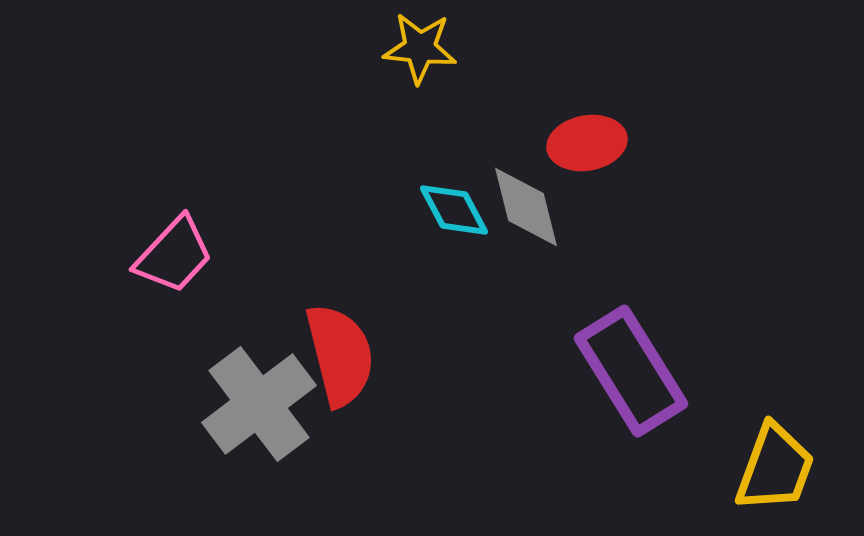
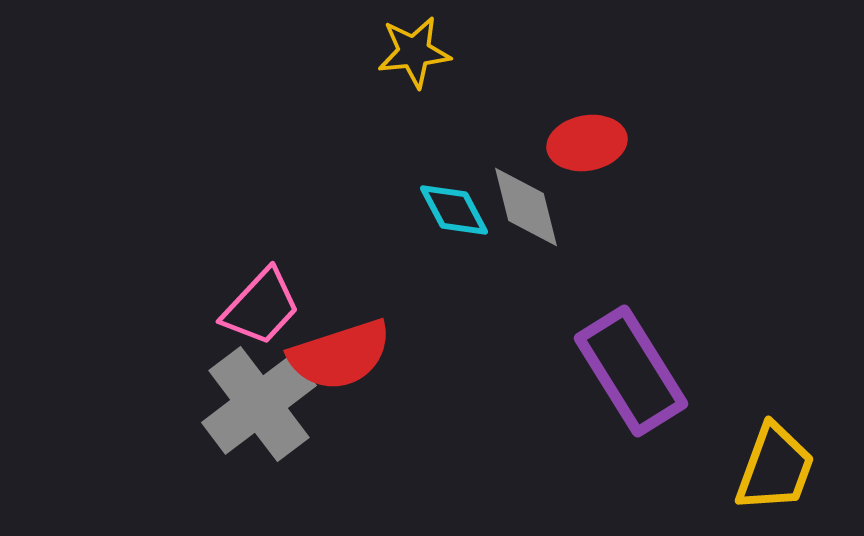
yellow star: moved 6 px left, 4 px down; rotated 12 degrees counterclockwise
pink trapezoid: moved 87 px right, 52 px down
red semicircle: rotated 86 degrees clockwise
